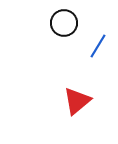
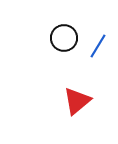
black circle: moved 15 px down
